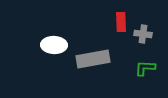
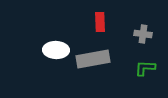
red rectangle: moved 21 px left
white ellipse: moved 2 px right, 5 px down
